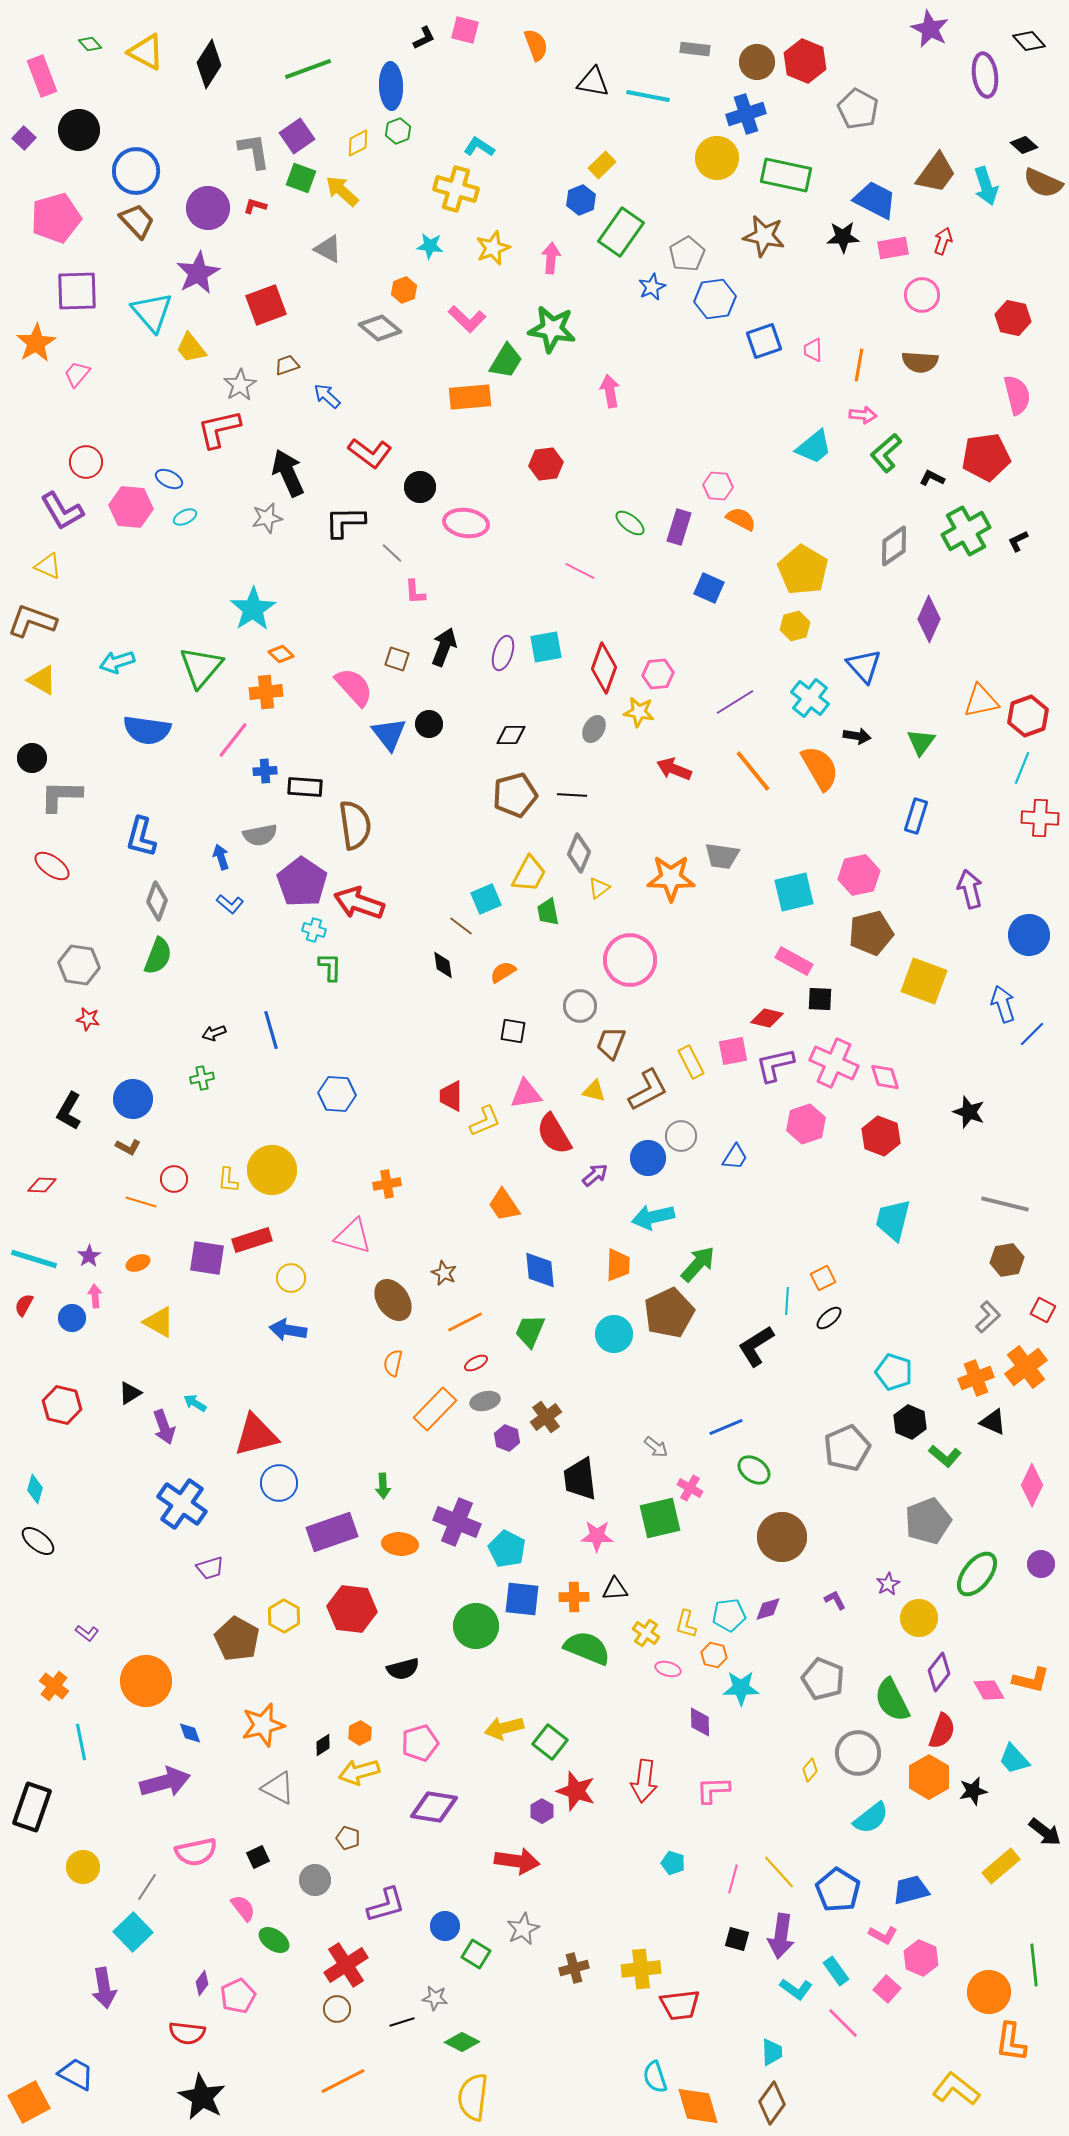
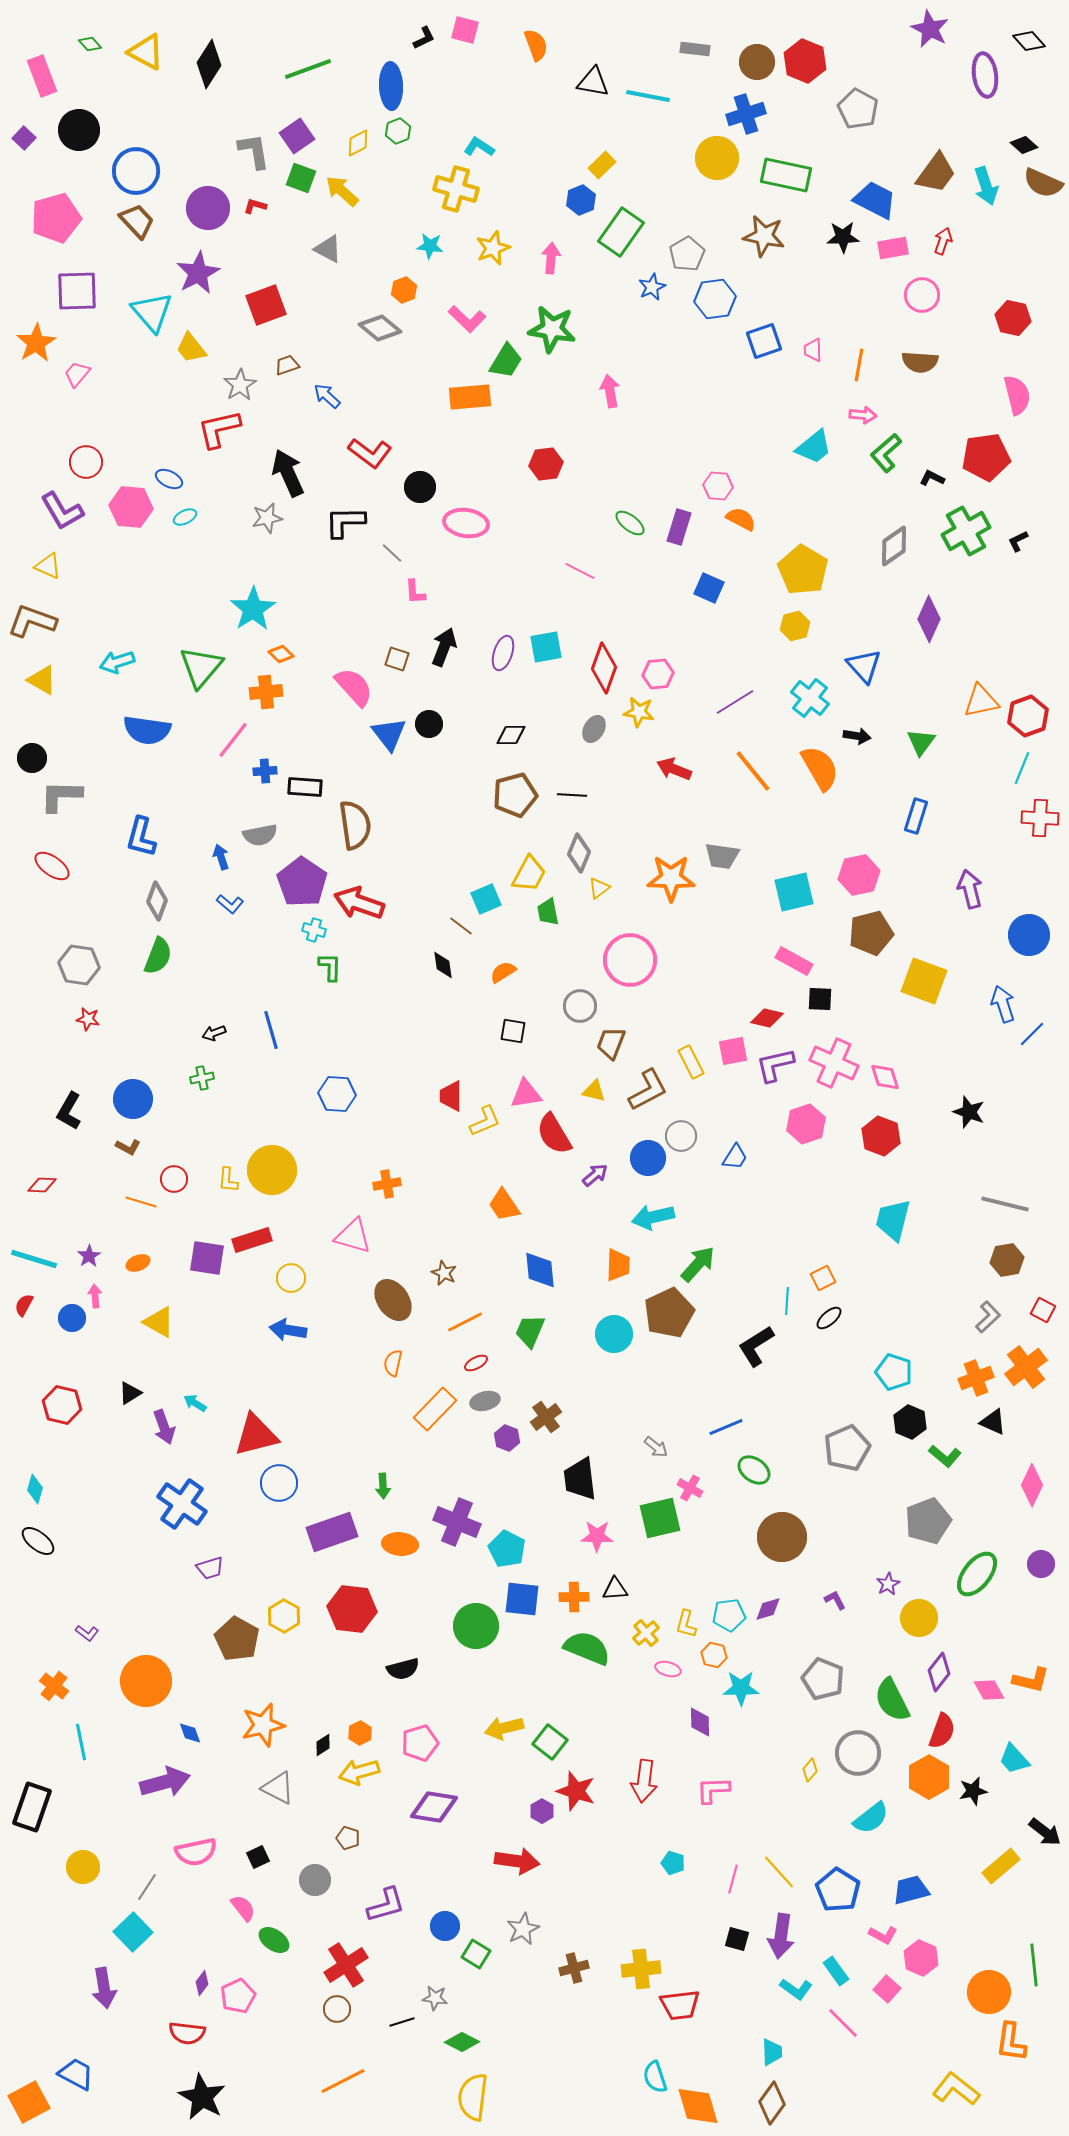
yellow cross at (646, 1633): rotated 16 degrees clockwise
